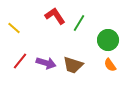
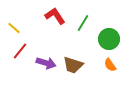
green line: moved 4 px right
green circle: moved 1 px right, 1 px up
red line: moved 10 px up
